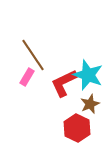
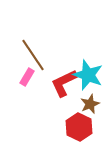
red hexagon: moved 2 px right, 1 px up
